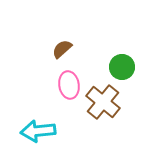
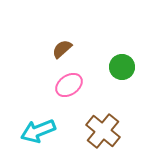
pink ellipse: rotated 64 degrees clockwise
brown cross: moved 29 px down
cyan arrow: rotated 16 degrees counterclockwise
